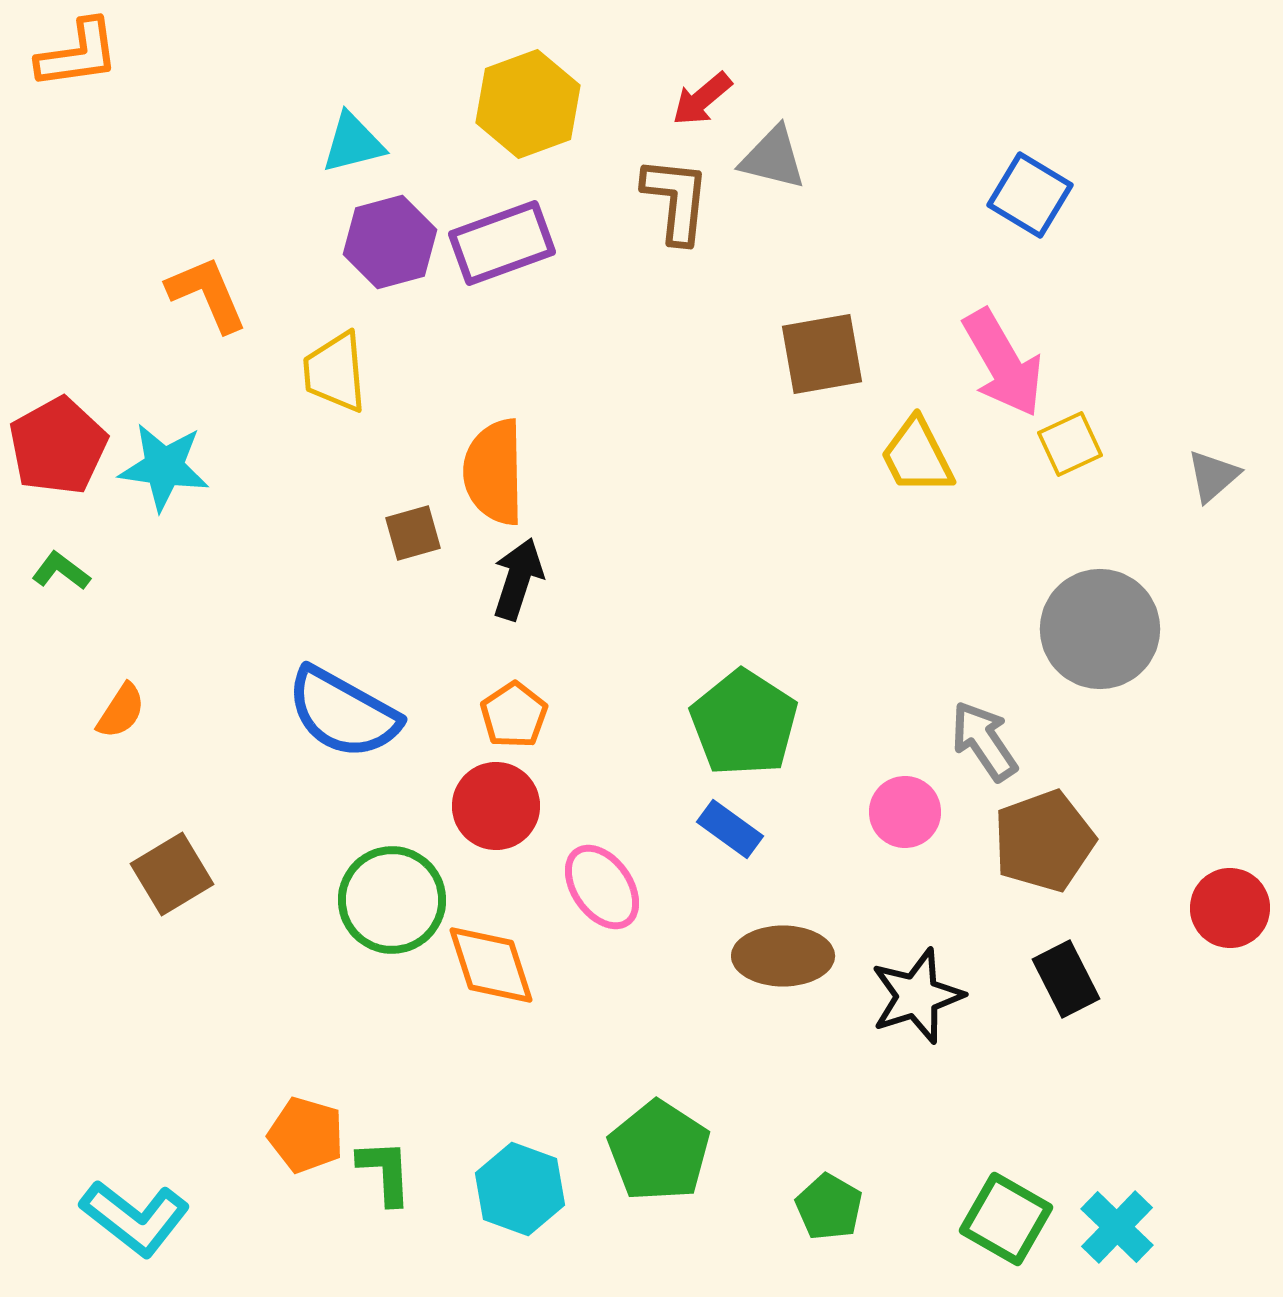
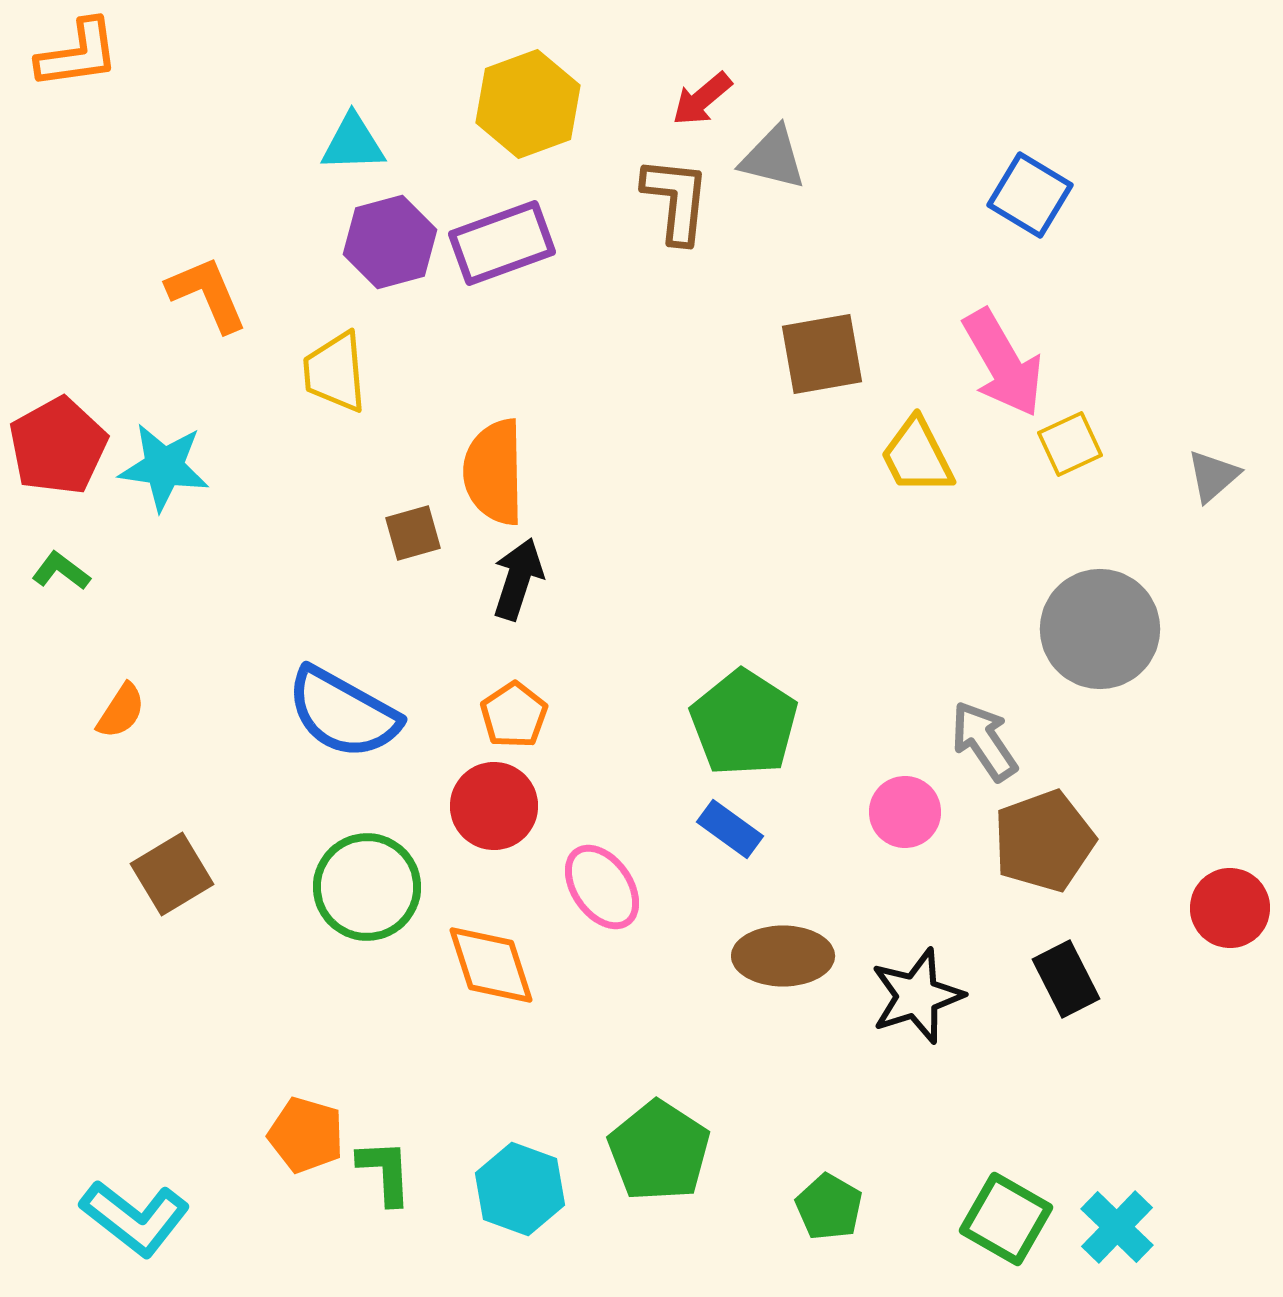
cyan triangle at (353, 143): rotated 12 degrees clockwise
red circle at (496, 806): moved 2 px left
green circle at (392, 900): moved 25 px left, 13 px up
